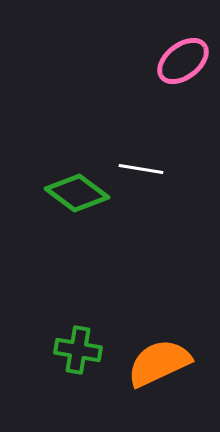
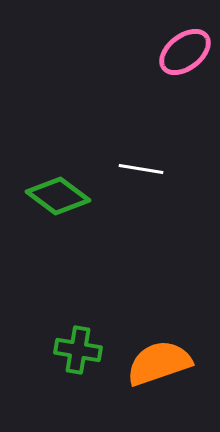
pink ellipse: moved 2 px right, 9 px up
green diamond: moved 19 px left, 3 px down
orange semicircle: rotated 6 degrees clockwise
